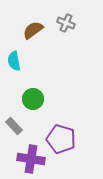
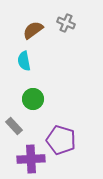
cyan semicircle: moved 10 px right
purple pentagon: moved 1 px down
purple cross: rotated 12 degrees counterclockwise
